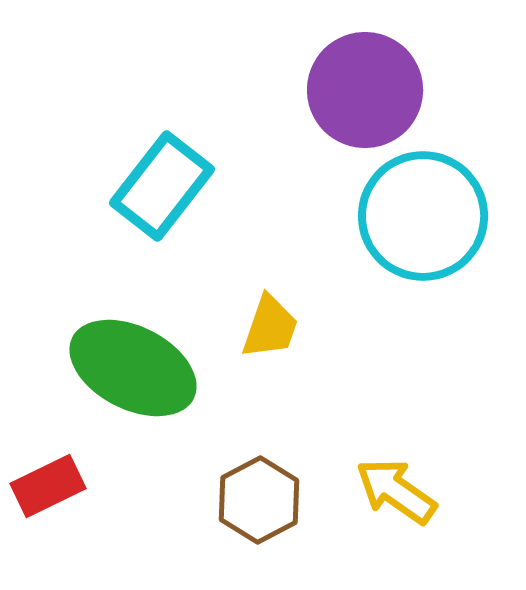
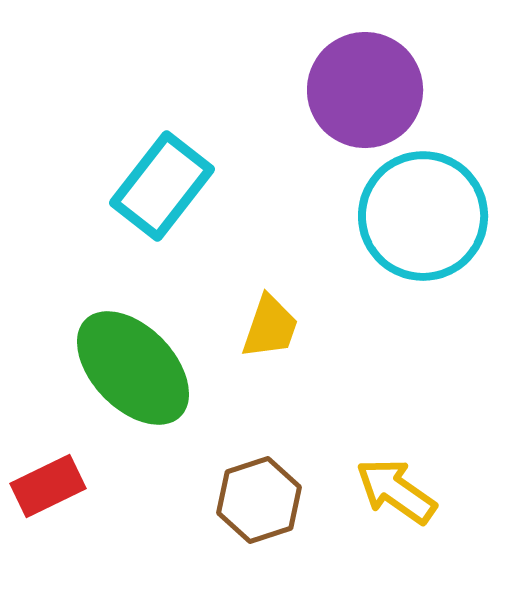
green ellipse: rotated 19 degrees clockwise
brown hexagon: rotated 10 degrees clockwise
